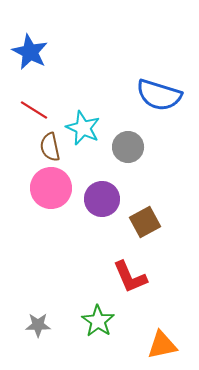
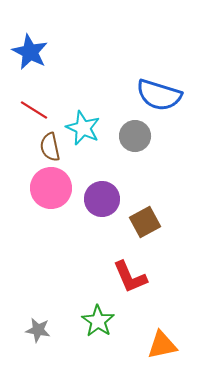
gray circle: moved 7 px right, 11 px up
gray star: moved 5 px down; rotated 10 degrees clockwise
